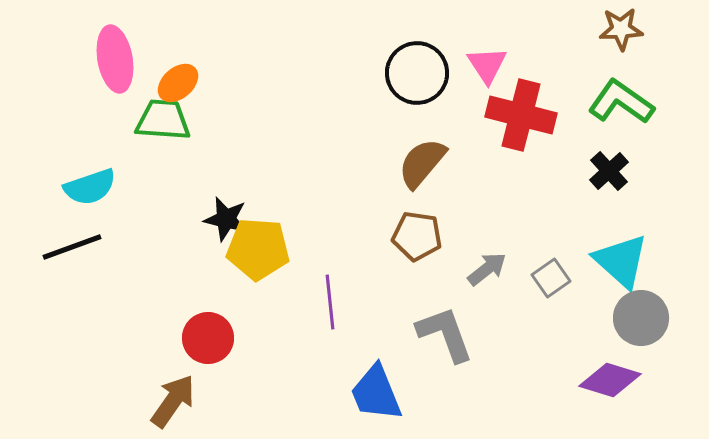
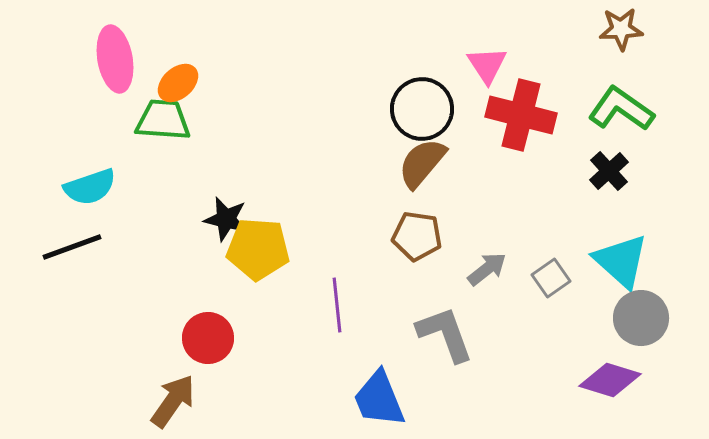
black circle: moved 5 px right, 36 px down
green L-shape: moved 7 px down
purple line: moved 7 px right, 3 px down
blue trapezoid: moved 3 px right, 6 px down
